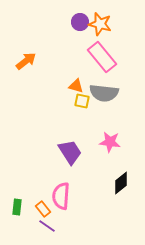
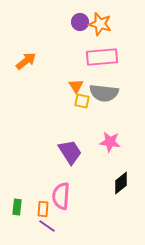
pink rectangle: rotated 56 degrees counterclockwise
orange triangle: rotated 42 degrees clockwise
orange rectangle: rotated 42 degrees clockwise
